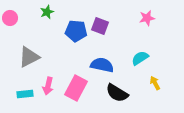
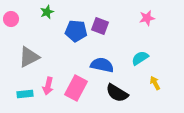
pink circle: moved 1 px right, 1 px down
